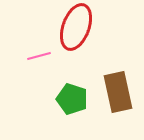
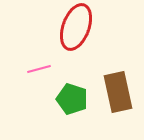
pink line: moved 13 px down
